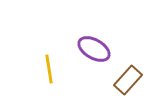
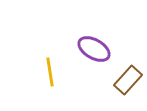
yellow line: moved 1 px right, 3 px down
